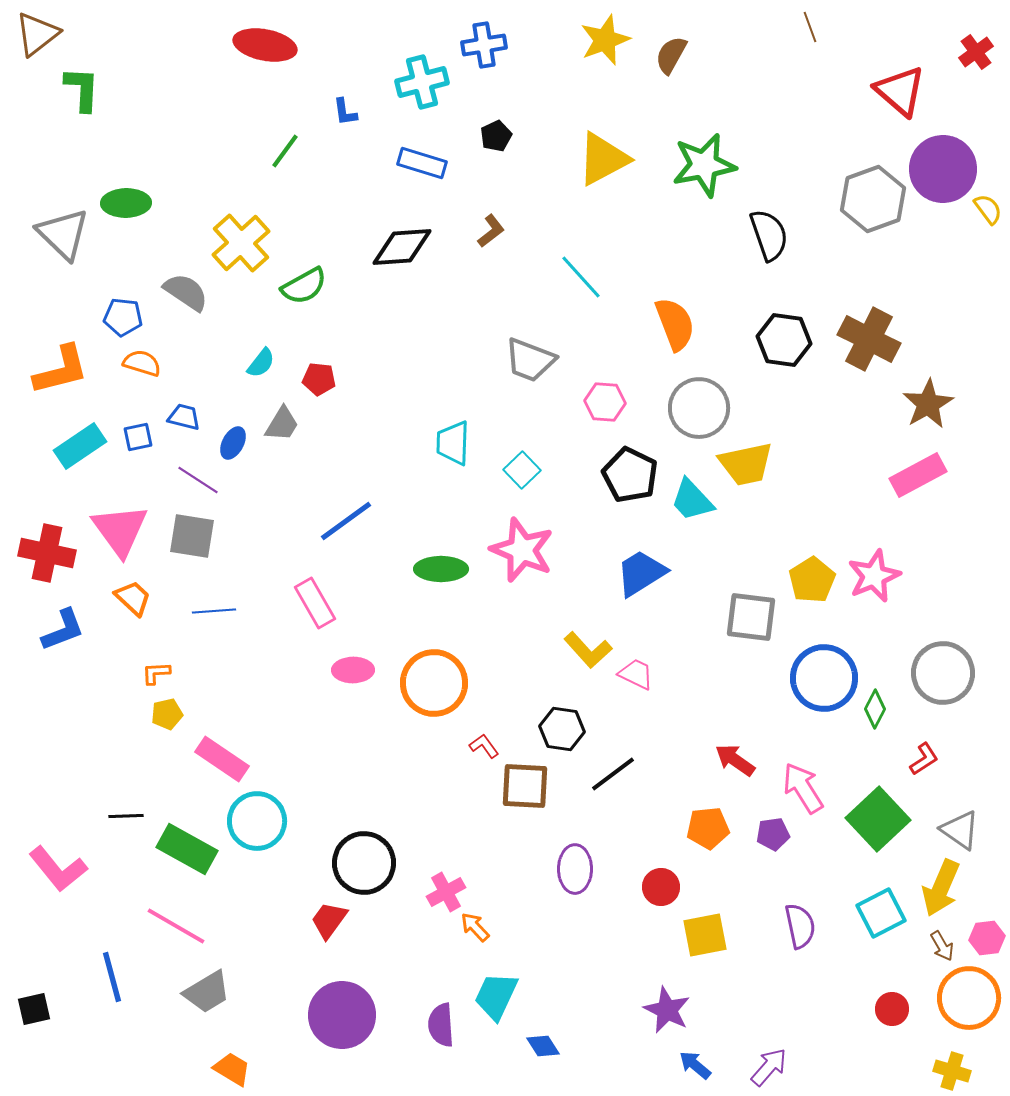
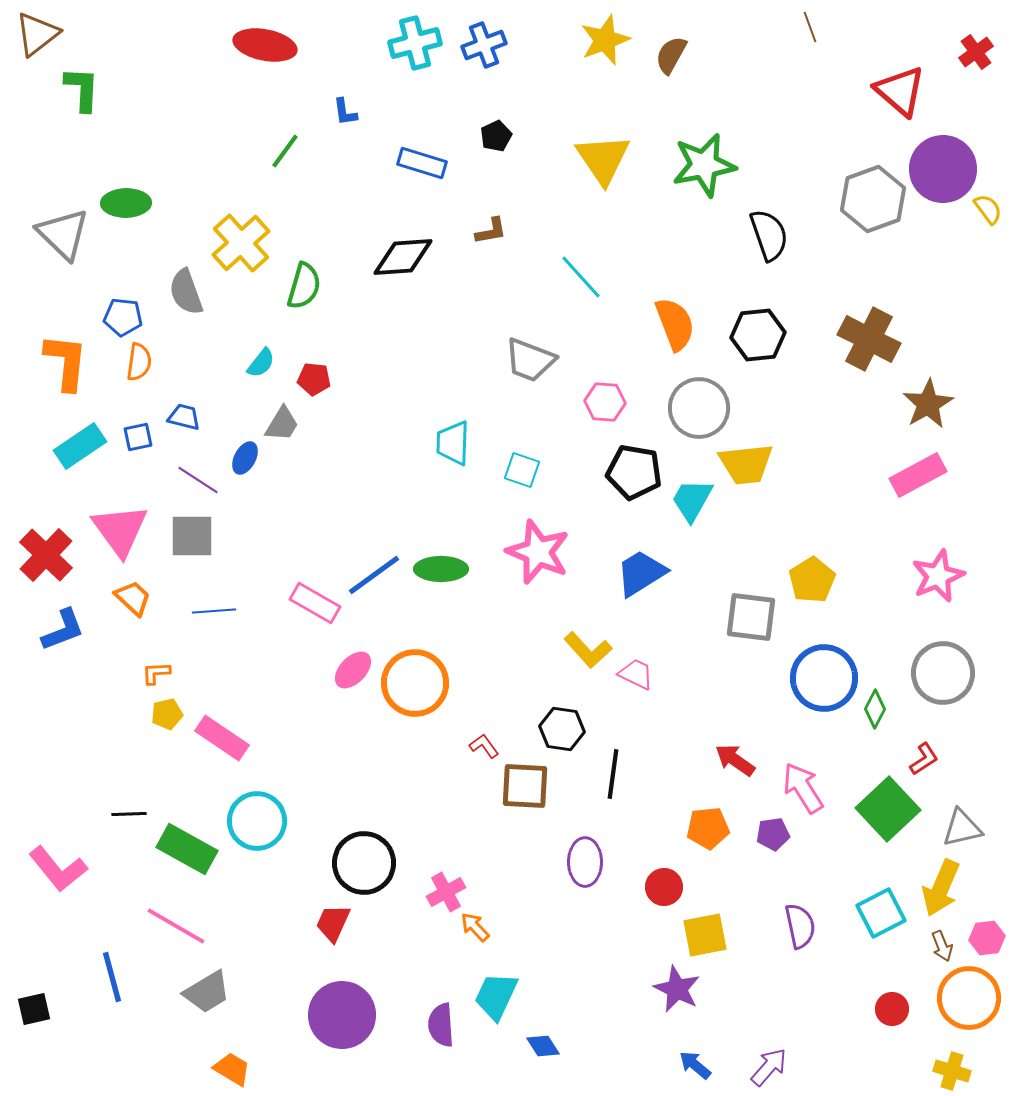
blue cross at (484, 45): rotated 12 degrees counterclockwise
cyan cross at (422, 82): moved 7 px left, 39 px up
yellow triangle at (603, 159): rotated 36 degrees counterclockwise
brown L-shape at (491, 231): rotated 28 degrees clockwise
black diamond at (402, 247): moved 1 px right, 10 px down
green semicircle at (304, 286): rotated 45 degrees counterclockwise
gray semicircle at (186, 292): rotated 144 degrees counterclockwise
black hexagon at (784, 340): moved 26 px left, 5 px up; rotated 14 degrees counterclockwise
orange semicircle at (142, 363): moved 3 px left, 1 px up; rotated 81 degrees clockwise
orange L-shape at (61, 370): moved 5 px right, 8 px up; rotated 70 degrees counterclockwise
red pentagon at (319, 379): moved 5 px left
blue ellipse at (233, 443): moved 12 px right, 15 px down
yellow trapezoid at (746, 464): rotated 6 degrees clockwise
cyan square at (522, 470): rotated 27 degrees counterclockwise
black pentagon at (630, 475): moved 4 px right, 3 px up; rotated 16 degrees counterclockwise
cyan trapezoid at (692, 500): rotated 72 degrees clockwise
blue line at (346, 521): moved 28 px right, 54 px down
gray square at (192, 536): rotated 9 degrees counterclockwise
pink star at (522, 550): moved 16 px right, 2 px down
red cross at (47, 553): moved 1 px left, 2 px down; rotated 32 degrees clockwise
pink star at (874, 576): moved 64 px right
pink rectangle at (315, 603): rotated 30 degrees counterclockwise
pink ellipse at (353, 670): rotated 45 degrees counterclockwise
orange circle at (434, 683): moved 19 px left
pink rectangle at (222, 759): moved 21 px up
black line at (613, 774): rotated 45 degrees counterclockwise
black line at (126, 816): moved 3 px right, 2 px up
green square at (878, 819): moved 10 px right, 10 px up
gray triangle at (960, 830): moved 2 px right, 2 px up; rotated 48 degrees counterclockwise
purple ellipse at (575, 869): moved 10 px right, 7 px up
red circle at (661, 887): moved 3 px right
red trapezoid at (329, 920): moved 4 px right, 3 px down; rotated 12 degrees counterclockwise
brown arrow at (942, 946): rotated 8 degrees clockwise
purple star at (667, 1010): moved 10 px right, 21 px up
